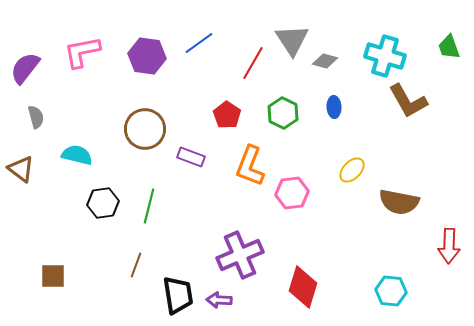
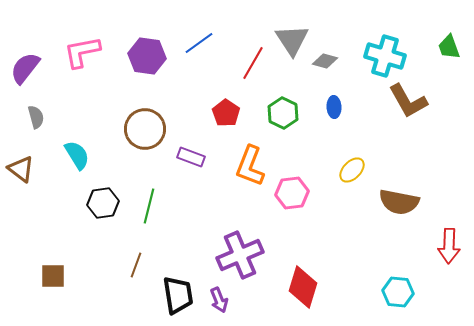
red pentagon: moved 1 px left, 2 px up
cyan semicircle: rotated 44 degrees clockwise
cyan hexagon: moved 7 px right, 1 px down
purple arrow: rotated 115 degrees counterclockwise
